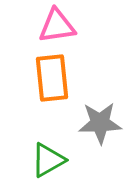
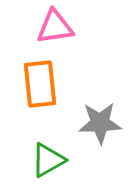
pink triangle: moved 2 px left, 1 px down
orange rectangle: moved 12 px left, 6 px down
